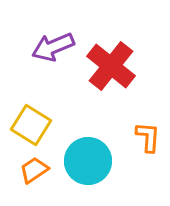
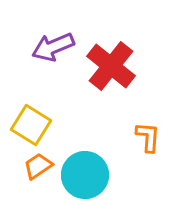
cyan circle: moved 3 px left, 14 px down
orange trapezoid: moved 4 px right, 4 px up
